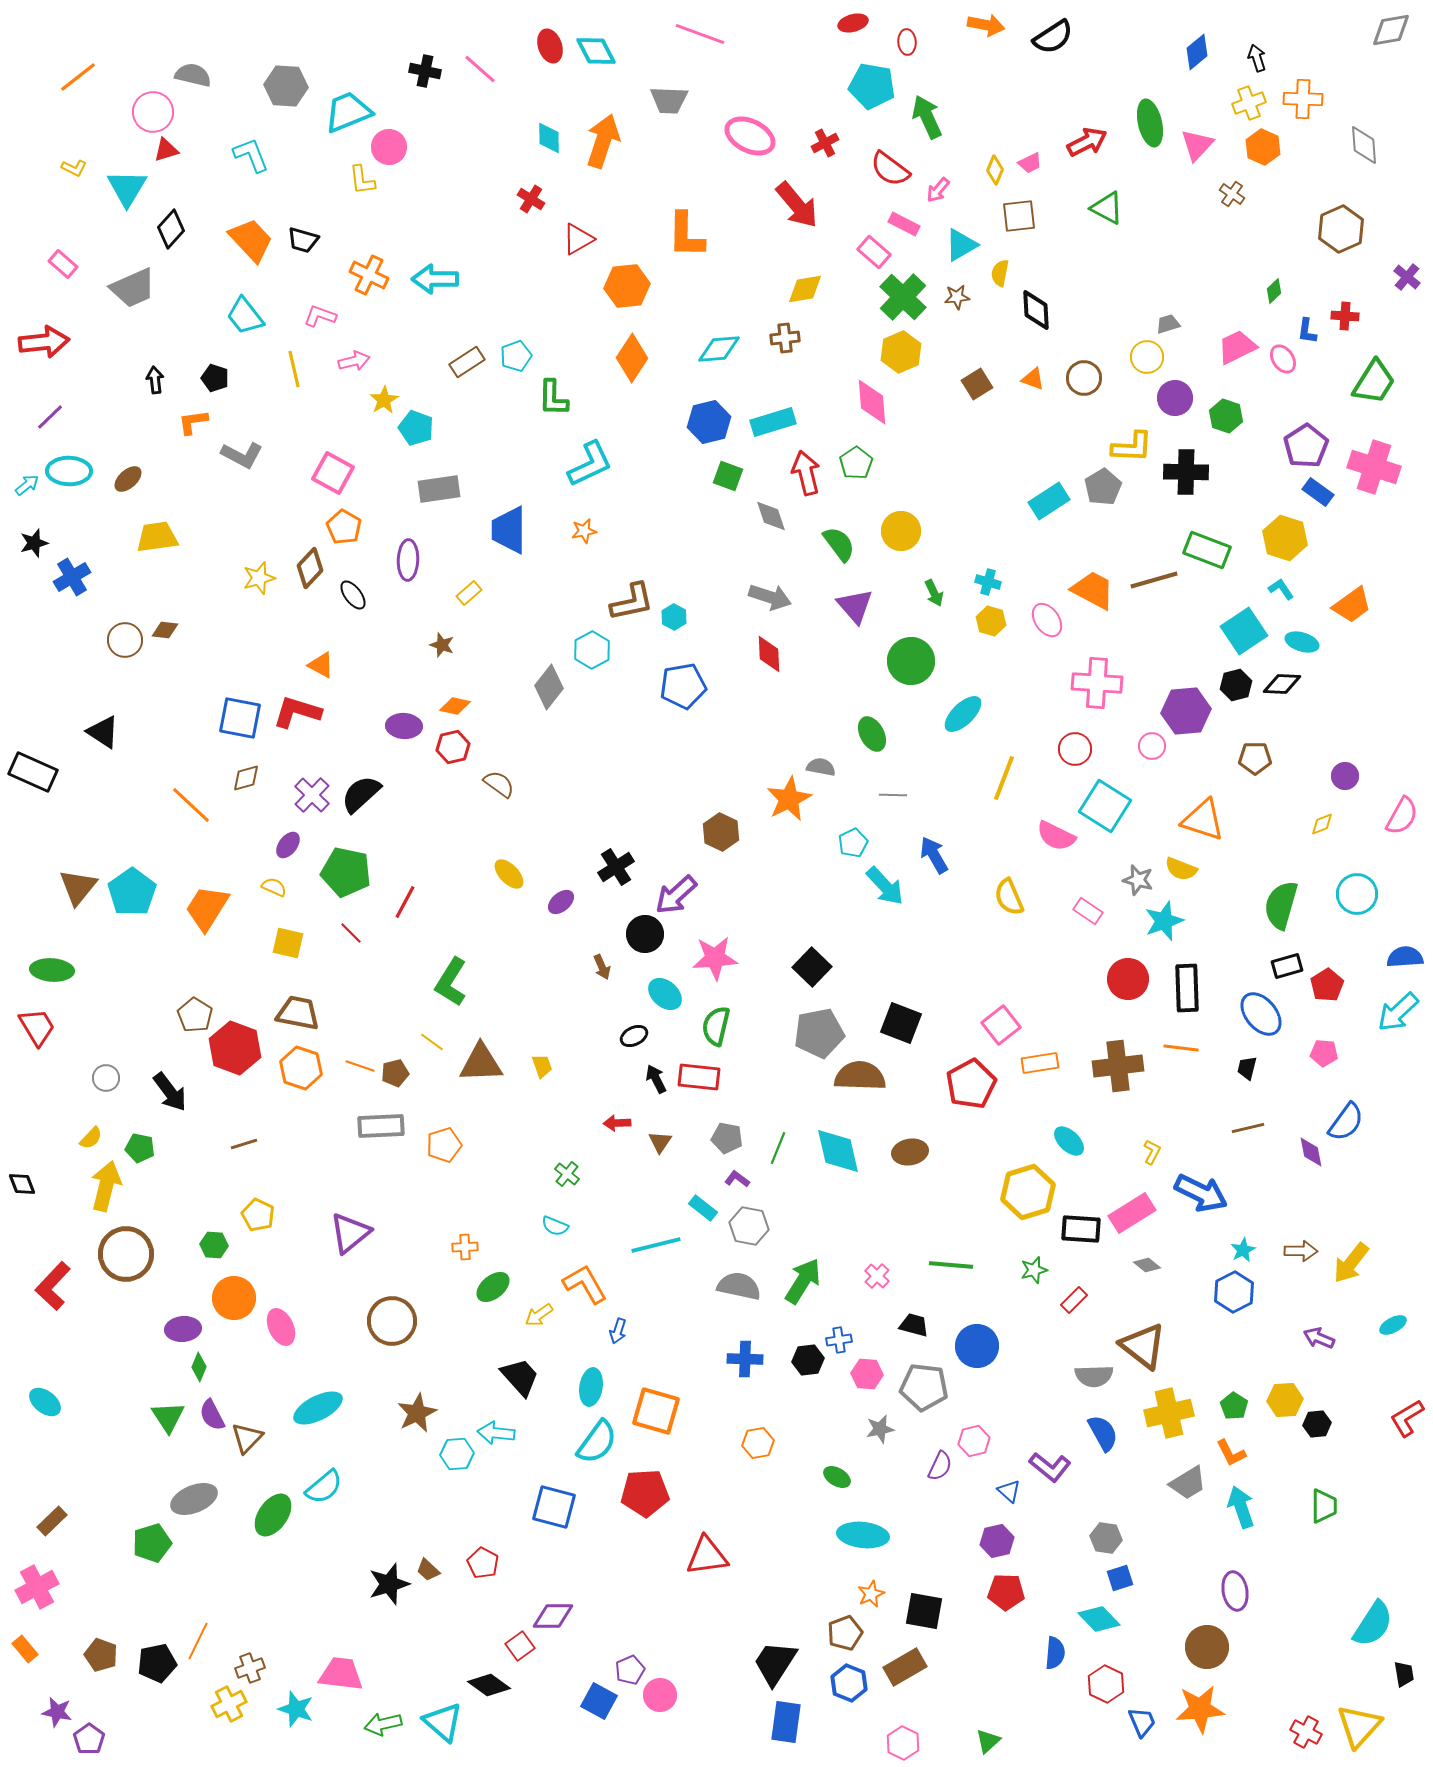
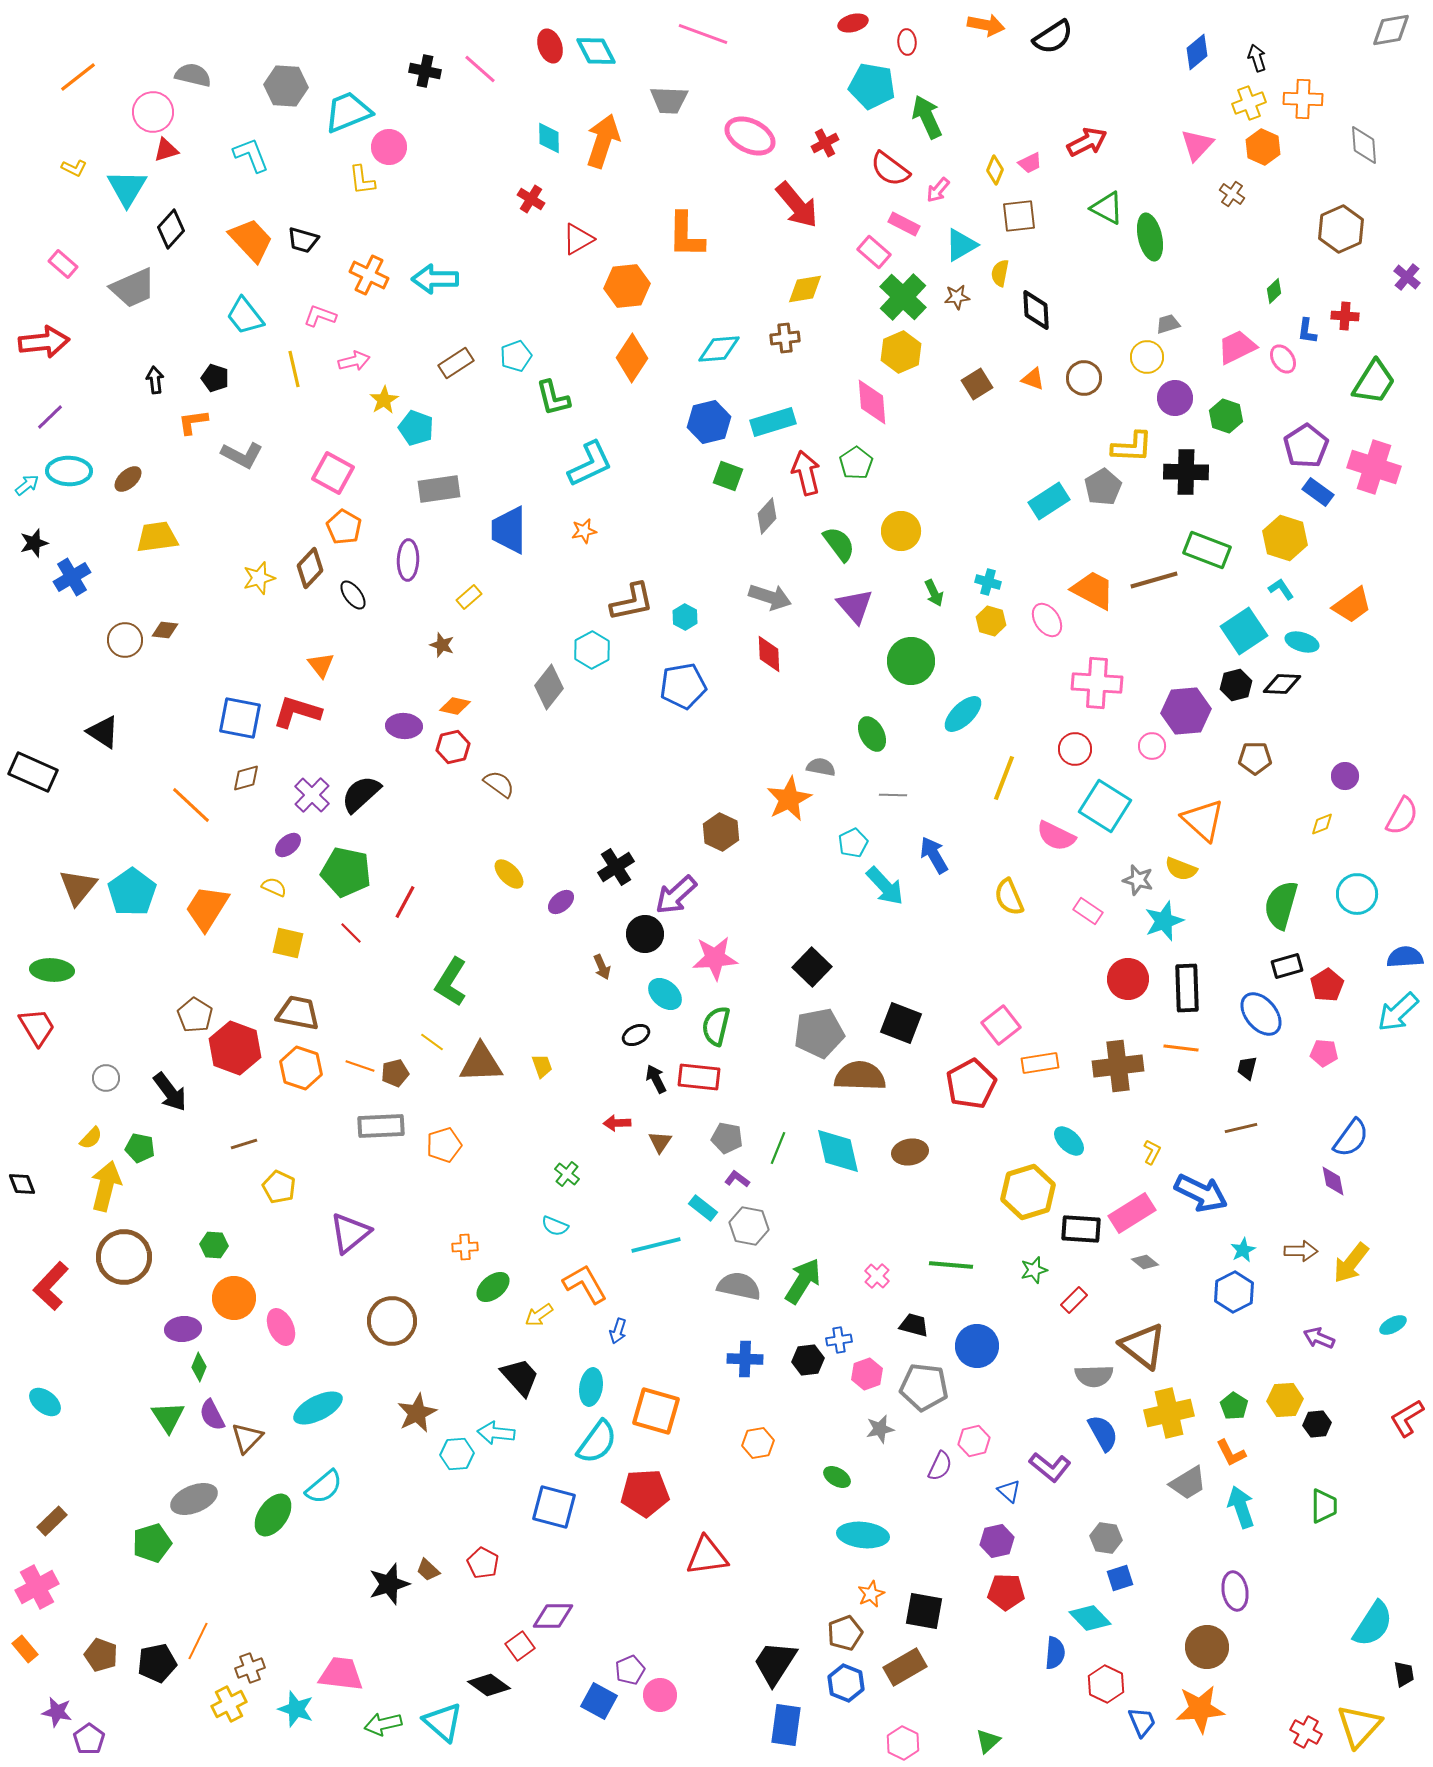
pink line at (700, 34): moved 3 px right
green ellipse at (1150, 123): moved 114 px down
brown rectangle at (467, 362): moved 11 px left, 1 px down
green L-shape at (553, 398): rotated 15 degrees counterclockwise
gray diamond at (771, 516): moved 4 px left; rotated 60 degrees clockwise
yellow rectangle at (469, 593): moved 4 px down
cyan hexagon at (674, 617): moved 11 px right
orange triangle at (321, 665): rotated 24 degrees clockwise
orange triangle at (1203, 820): rotated 24 degrees clockwise
purple ellipse at (288, 845): rotated 12 degrees clockwise
black ellipse at (634, 1036): moved 2 px right, 1 px up
blue semicircle at (1346, 1122): moved 5 px right, 16 px down
brown line at (1248, 1128): moved 7 px left
purple diamond at (1311, 1152): moved 22 px right, 29 px down
yellow pentagon at (258, 1215): moved 21 px right, 28 px up
brown circle at (126, 1254): moved 2 px left, 3 px down
gray diamond at (1147, 1265): moved 2 px left, 3 px up
red L-shape at (53, 1286): moved 2 px left
pink hexagon at (867, 1374): rotated 24 degrees counterclockwise
cyan diamond at (1099, 1619): moved 9 px left, 1 px up
blue hexagon at (849, 1683): moved 3 px left
blue rectangle at (786, 1722): moved 3 px down
